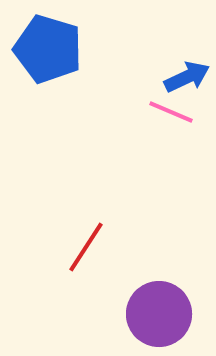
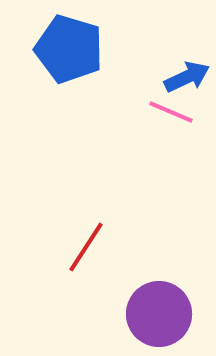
blue pentagon: moved 21 px right
